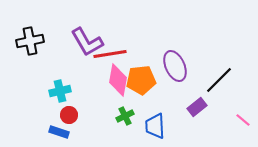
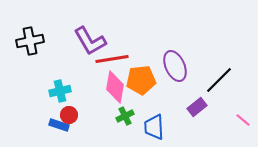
purple L-shape: moved 3 px right, 1 px up
red line: moved 2 px right, 5 px down
pink diamond: moved 3 px left, 7 px down
blue trapezoid: moved 1 px left, 1 px down
blue rectangle: moved 7 px up
